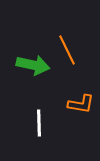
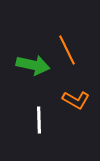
orange L-shape: moved 5 px left, 4 px up; rotated 20 degrees clockwise
white line: moved 3 px up
